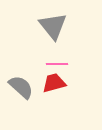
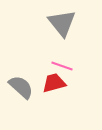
gray triangle: moved 9 px right, 3 px up
pink line: moved 5 px right, 2 px down; rotated 20 degrees clockwise
